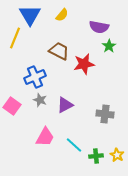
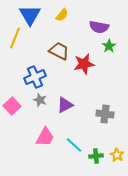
pink square: rotated 12 degrees clockwise
